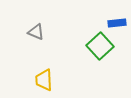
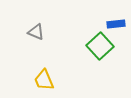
blue rectangle: moved 1 px left, 1 px down
yellow trapezoid: rotated 20 degrees counterclockwise
